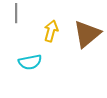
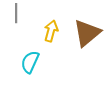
brown triangle: moved 1 px up
cyan semicircle: rotated 125 degrees clockwise
